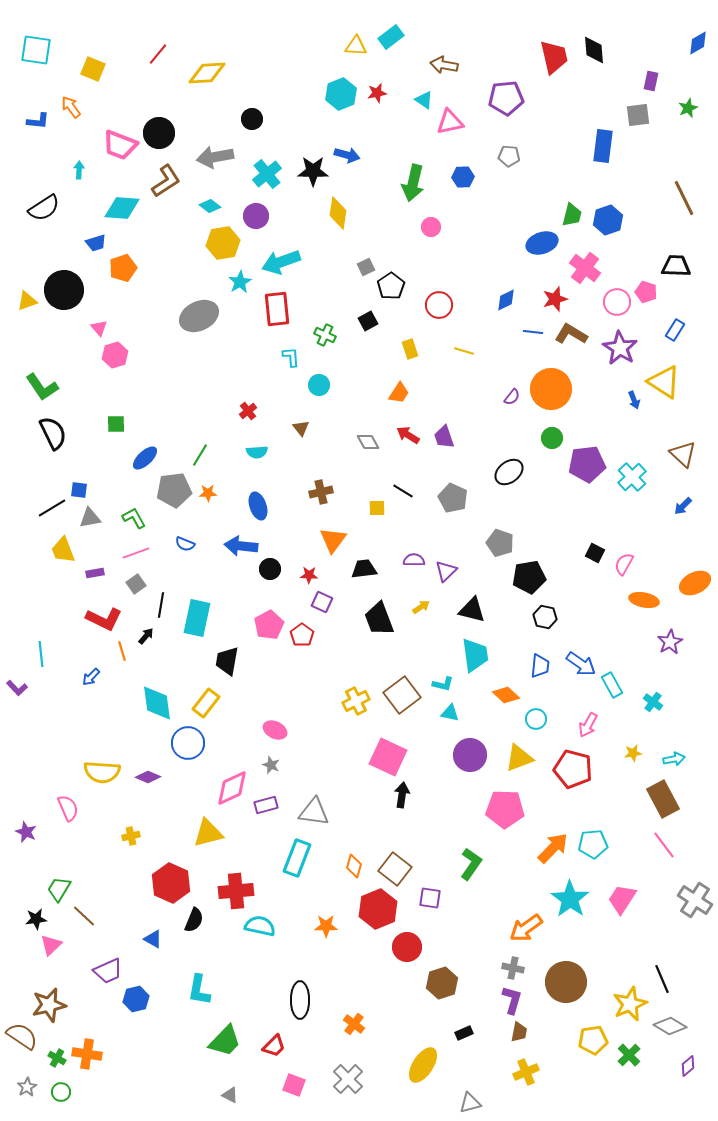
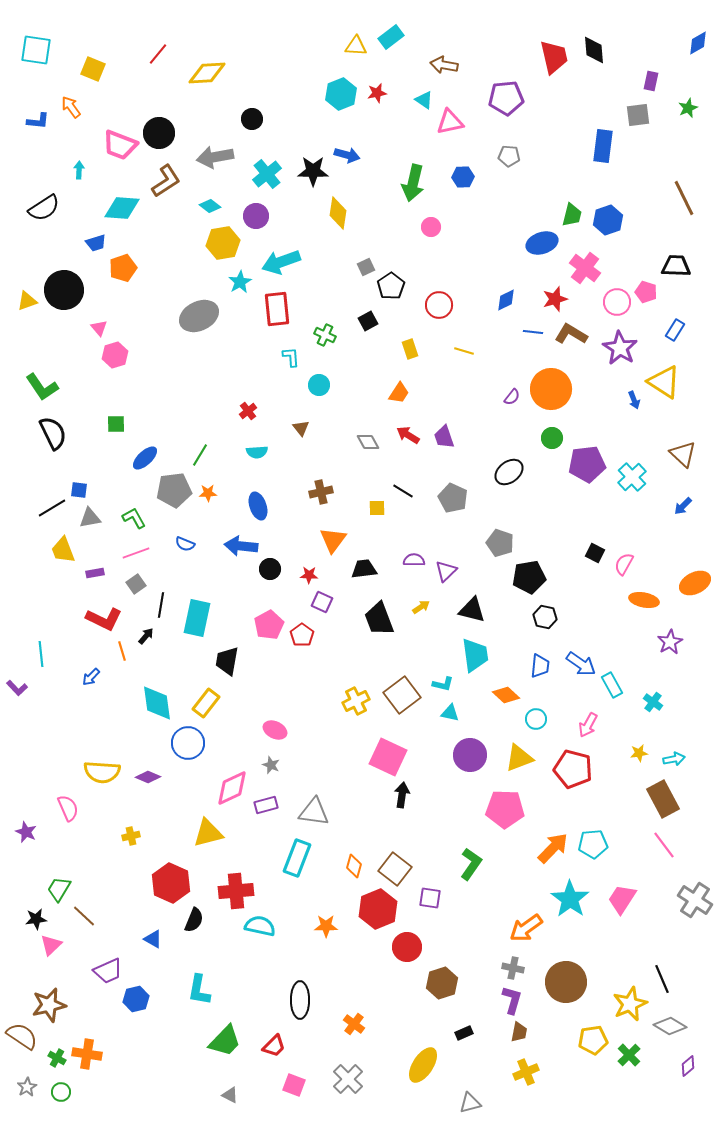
yellow star at (633, 753): moved 6 px right
